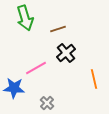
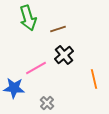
green arrow: moved 3 px right
black cross: moved 2 px left, 2 px down
